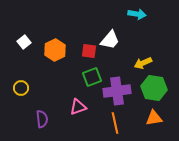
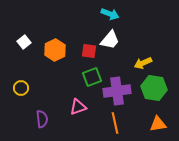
cyan arrow: moved 27 px left; rotated 12 degrees clockwise
orange triangle: moved 4 px right, 6 px down
